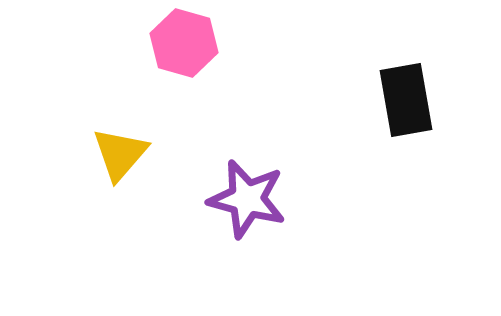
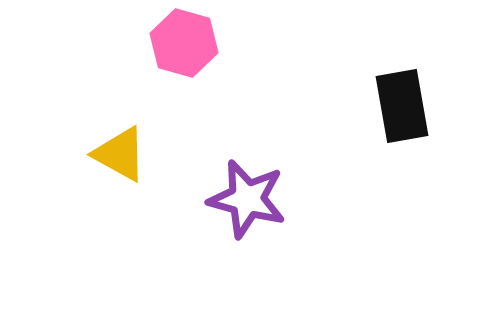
black rectangle: moved 4 px left, 6 px down
yellow triangle: rotated 42 degrees counterclockwise
